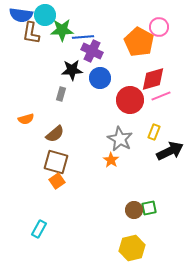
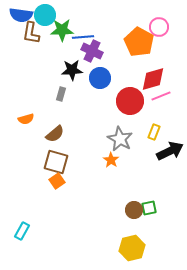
red circle: moved 1 px down
cyan rectangle: moved 17 px left, 2 px down
